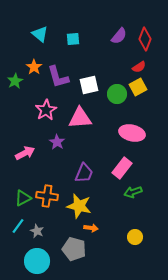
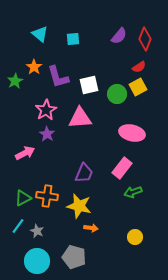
purple star: moved 10 px left, 8 px up
gray pentagon: moved 8 px down
